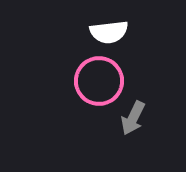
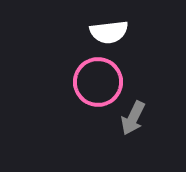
pink circle: moved 1 px left, 1 px down
